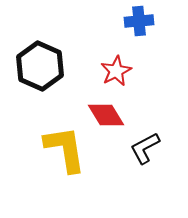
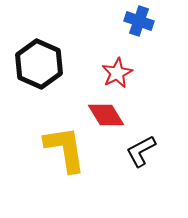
blue cross: rotated 24 degrees clockwise
black hexagon: moved 1 px left, 2 px up
red star: moved 1 px right, 2 px down
black L-shape: moved 4 px left, 3 px down
